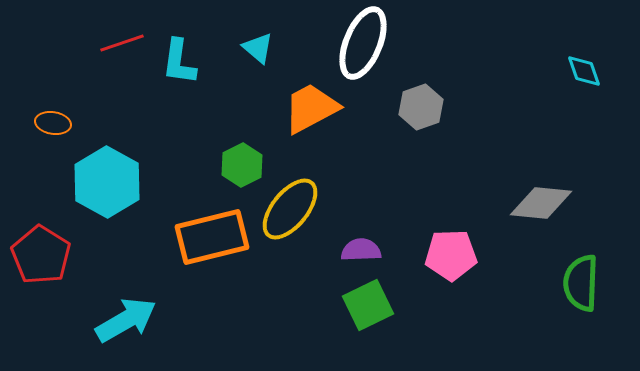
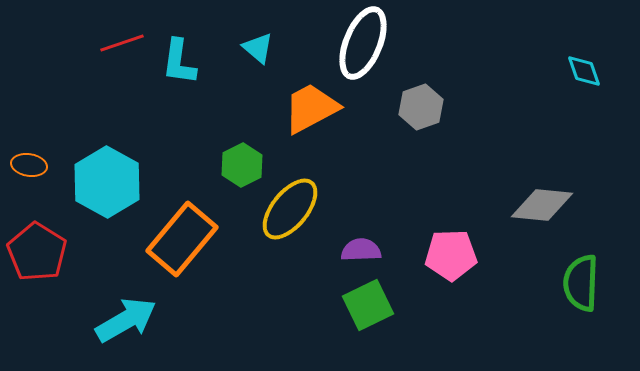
orange ellipse: moved 24 px left, 42 px down
gray diamond: moved 1 px right, 2 px down
orange rectangle: moved 30 px left, 2 px down; rotated 36 degrees counterclockwise
red pentagon: moved 4 px left, 3 px up
